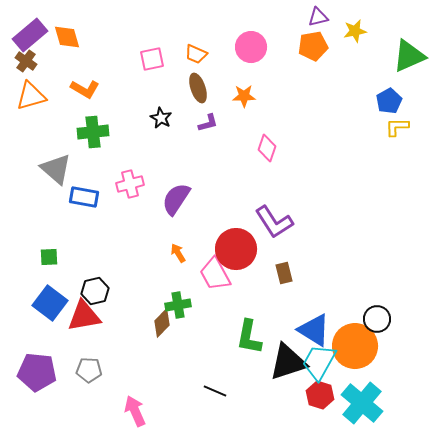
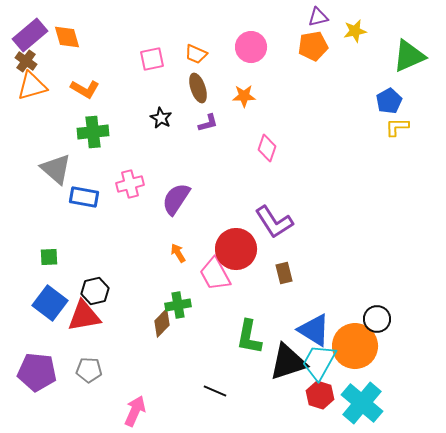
orange triangle at (31, 96): moved 1 px right, 10 px up
pink arrow at (135, 411): rotated 48 degrees clockwise
